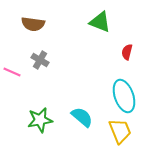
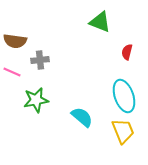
brown semicircle: moved 18 px left, 17 px down
gray cross: rotated 36 degrees counterclockwise
green star: moved 4 px left, 20 px up
yellow trapezoid: moved 3 px right
